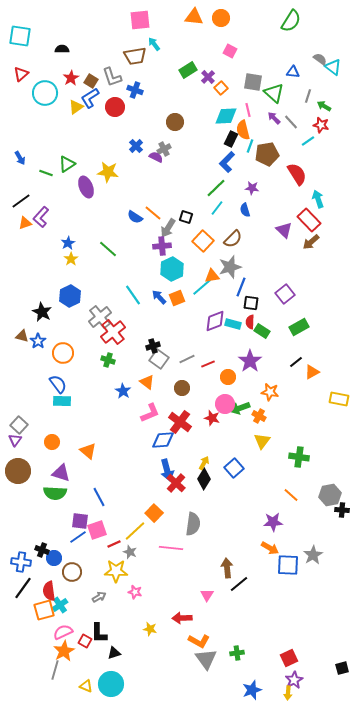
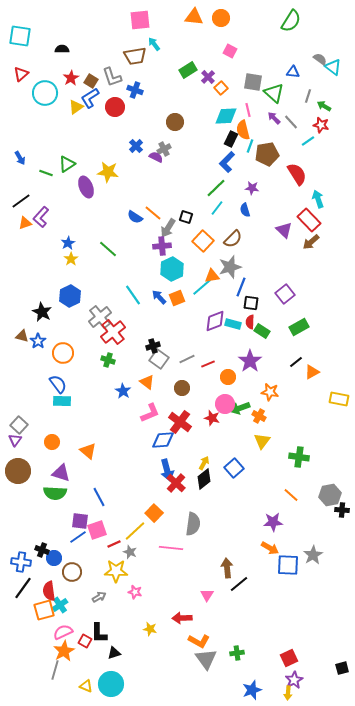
black diamond at (204, 479): rotated 20 degrees clockwise
